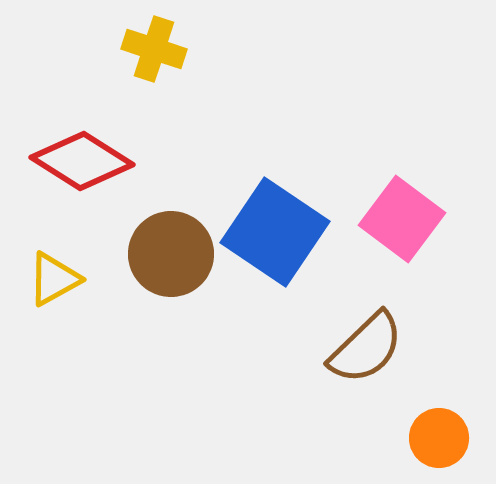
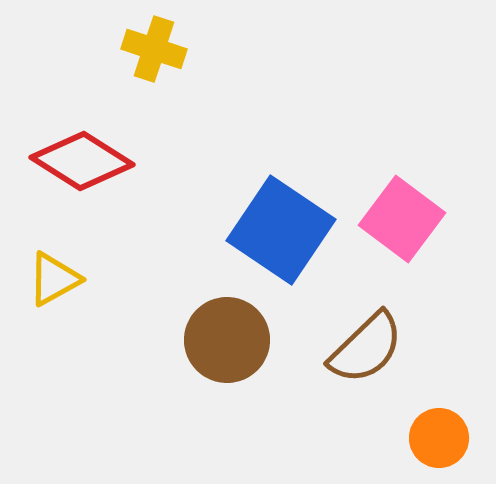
blue square: moved 6 px right, 2 px up
brown circle: moved 56 px right, 86 px down
